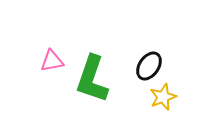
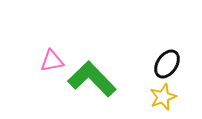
black ellipse: moved 18 px right, 2 px up
green L-shape: rotated 117 degrees clockwise
